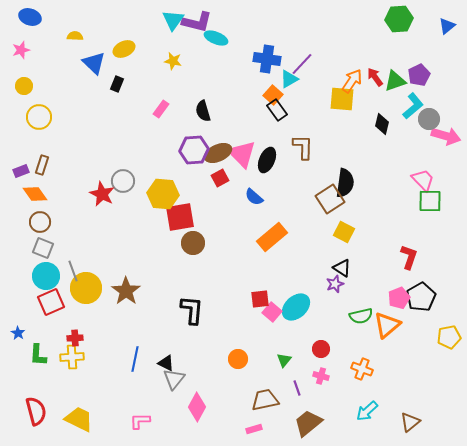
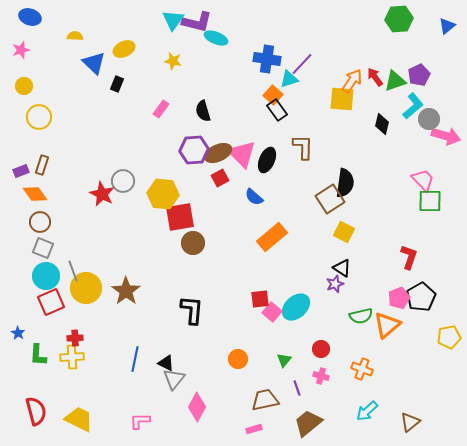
cyan triangle at (289, 79): rotated 12 degrees clockwise
